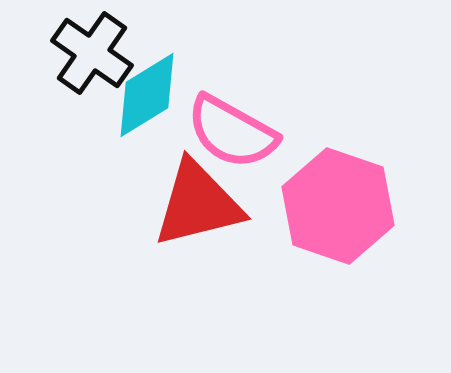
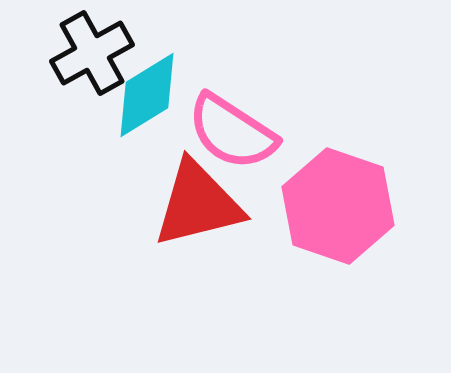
black cross: rotated 26 degrees clockwise
pink semicircle: rotated 4 degrees clockwise
